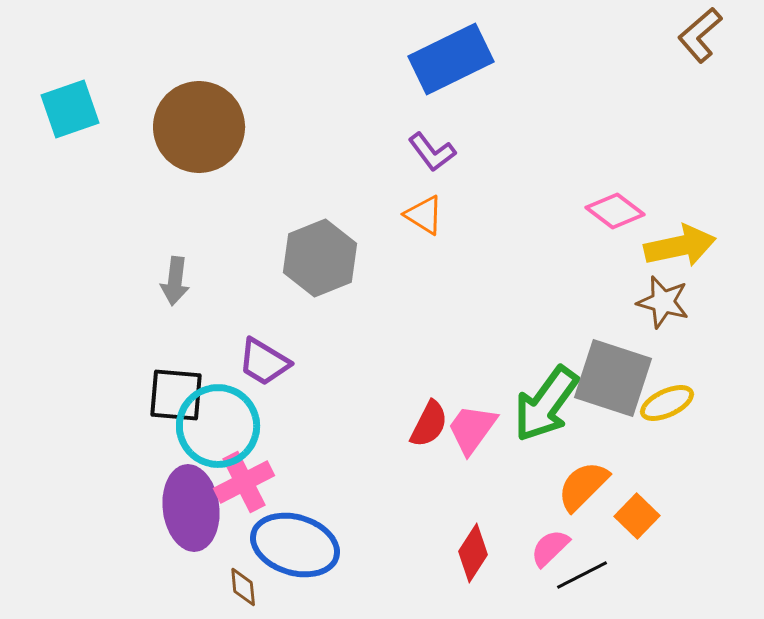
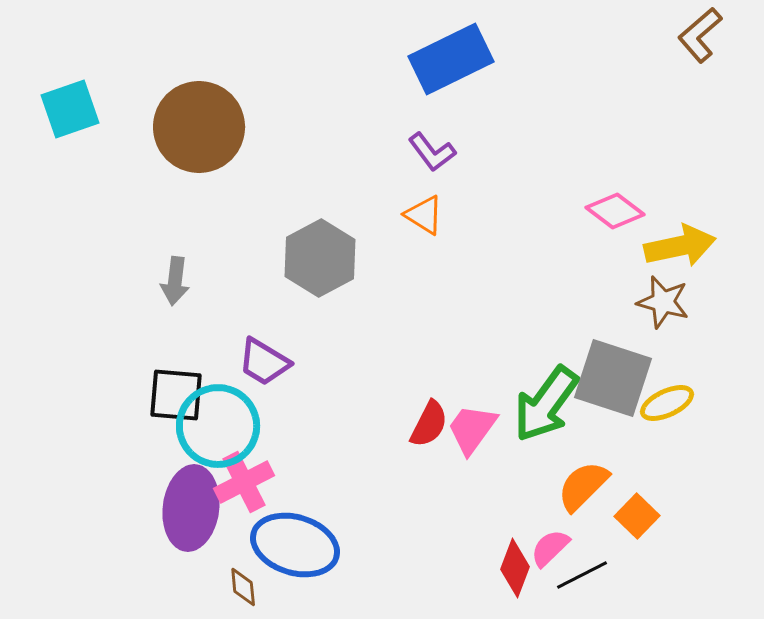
gray hexagon: rotated 6 degrees counterclockwise
purple ellipse: rotated 14 degrees clockwise
red diamond: moved 42 px right, 15 px down; rotated 12 degrees counterclockwise
